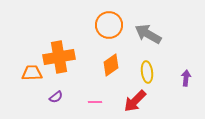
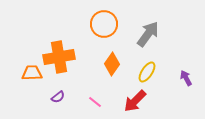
orange circle: moved 5 px left, 1 px up
gray arrow: rotated 96 degrees clockwise
orange diamond: moved 1 px right, 1 px up; rotated 20 degrees counterclockwise
yellow ellipse: rotated 40 degrees clockwise
purple arrow: rotated 35 degrees counterclockwise
purple semicircle: moved 2 px right
pink line: rotated 40 degrees clockwise
